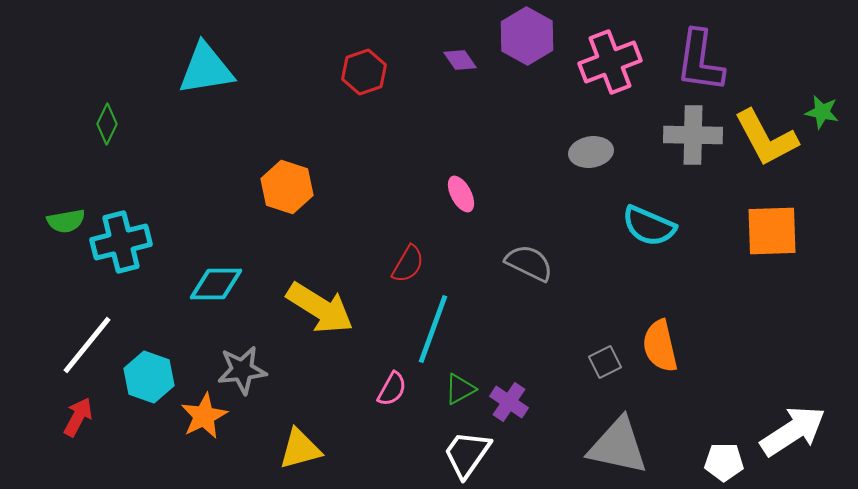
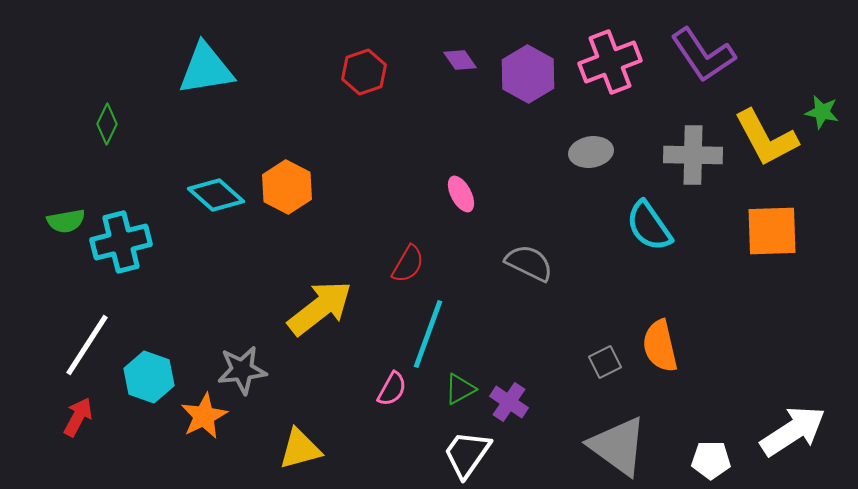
purple hexagon: moved 1 px right, 38 px down
purple L-shape: moved 3 px right, 6 px up; rotated 42 degrees counterclockwise
gray cross: moved 20 px down
orange hexagon: rotated 9 degrees clockwise
cyan semicircle: rotated 32 degrees clockwise
cyan diamond: moved 89 px up; rotated 42 degrees clockwise
yellow arrow: rotated 70 degrees counterclockwise
cyan line: moved 5 px left, 5 px down
white line: rotated 6 degrees counterclockwise
gray triangle: rotated 24 degrees clockwise
white pentagon: moved 13 px left, 2 px up
